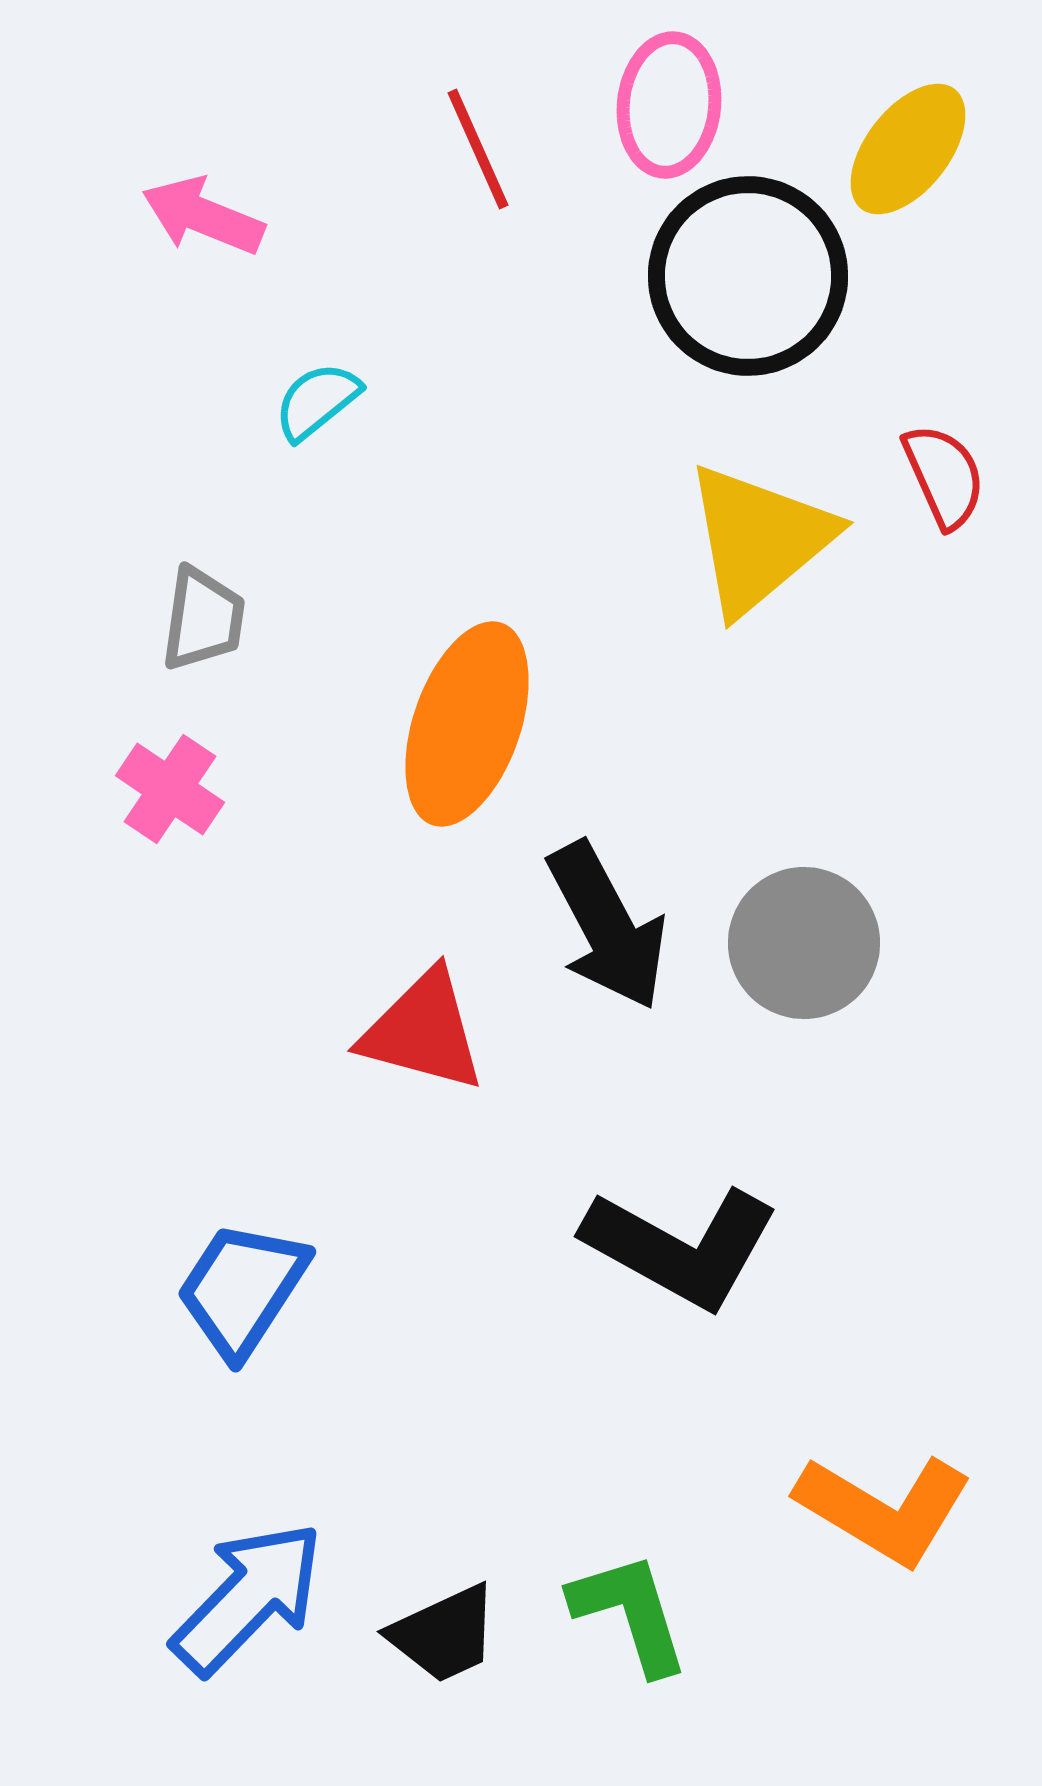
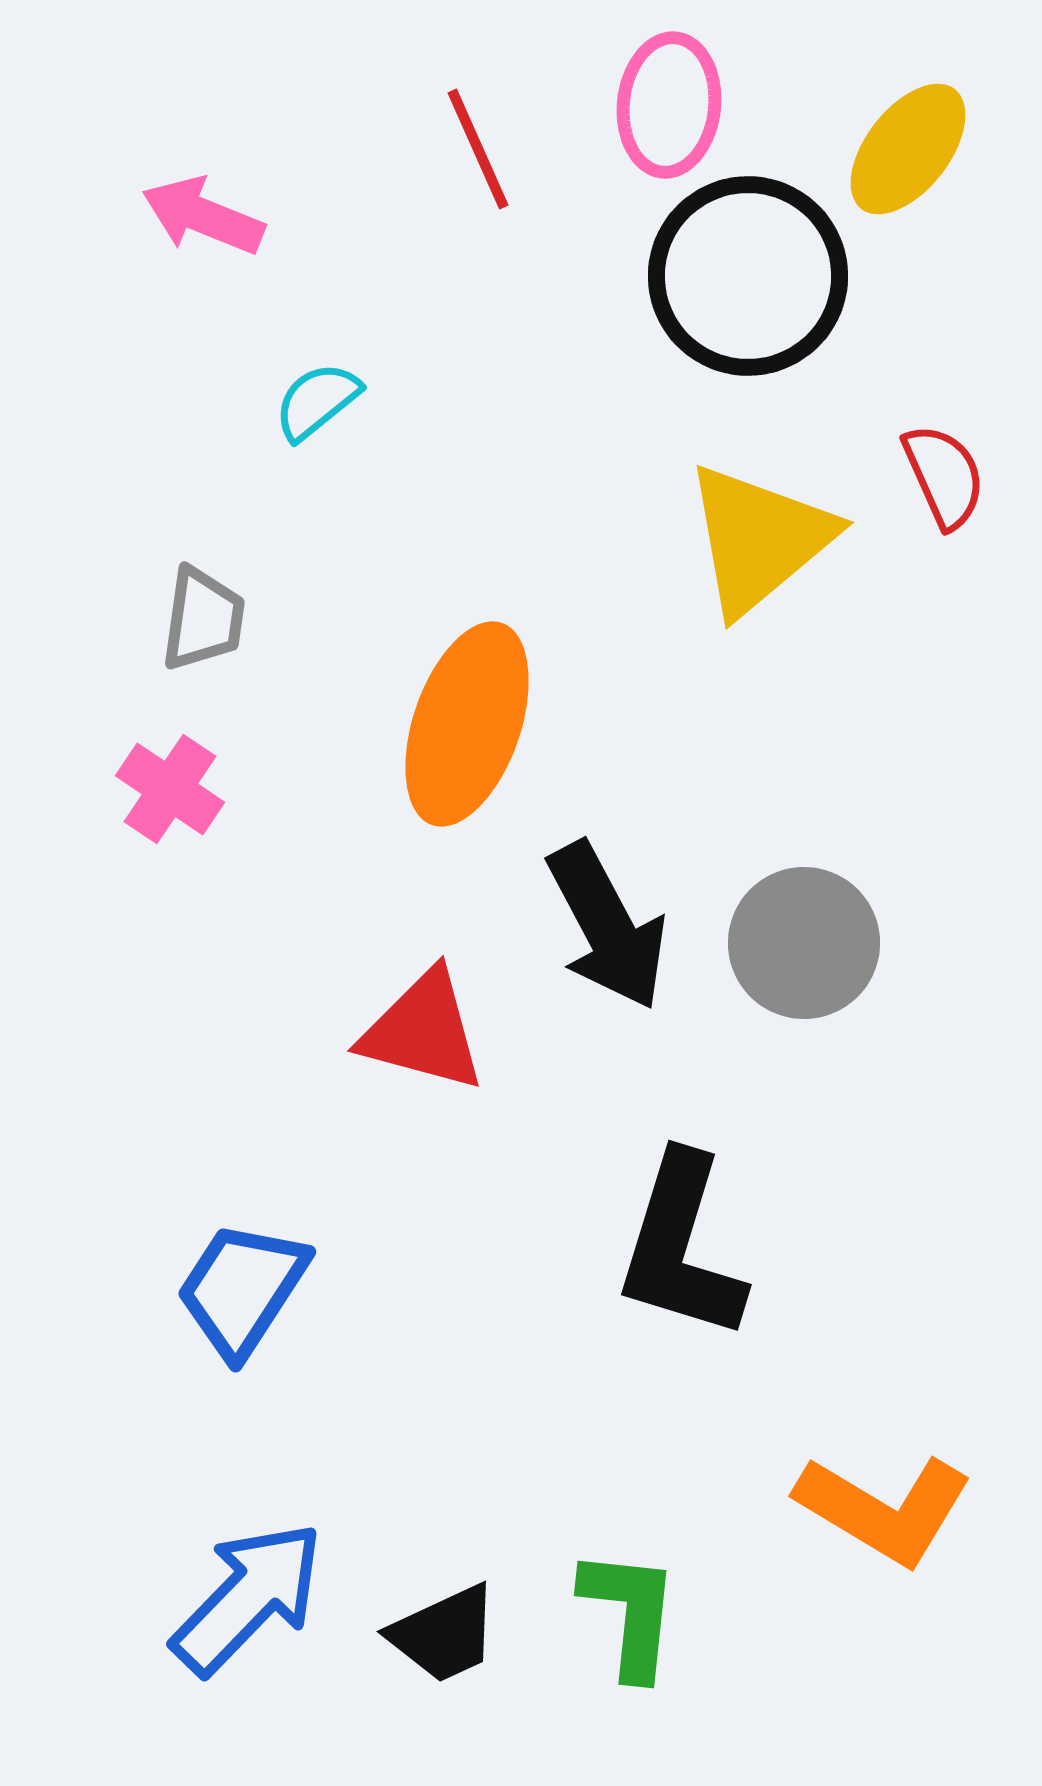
black L-shape: rotated 78 degrees clockwise
green L-shape: rotated 23 degrees clockwise
